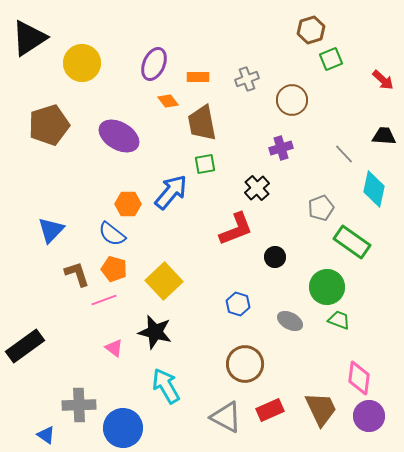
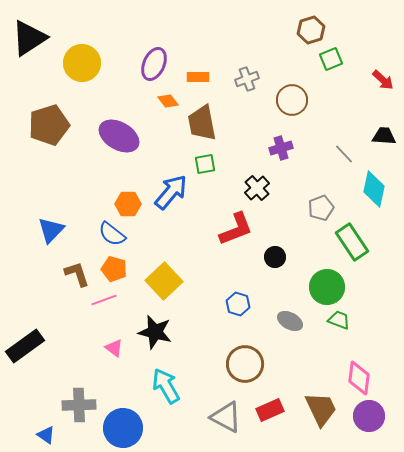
green rectangle at (352, 242): rotated 21 degrees clockwise
